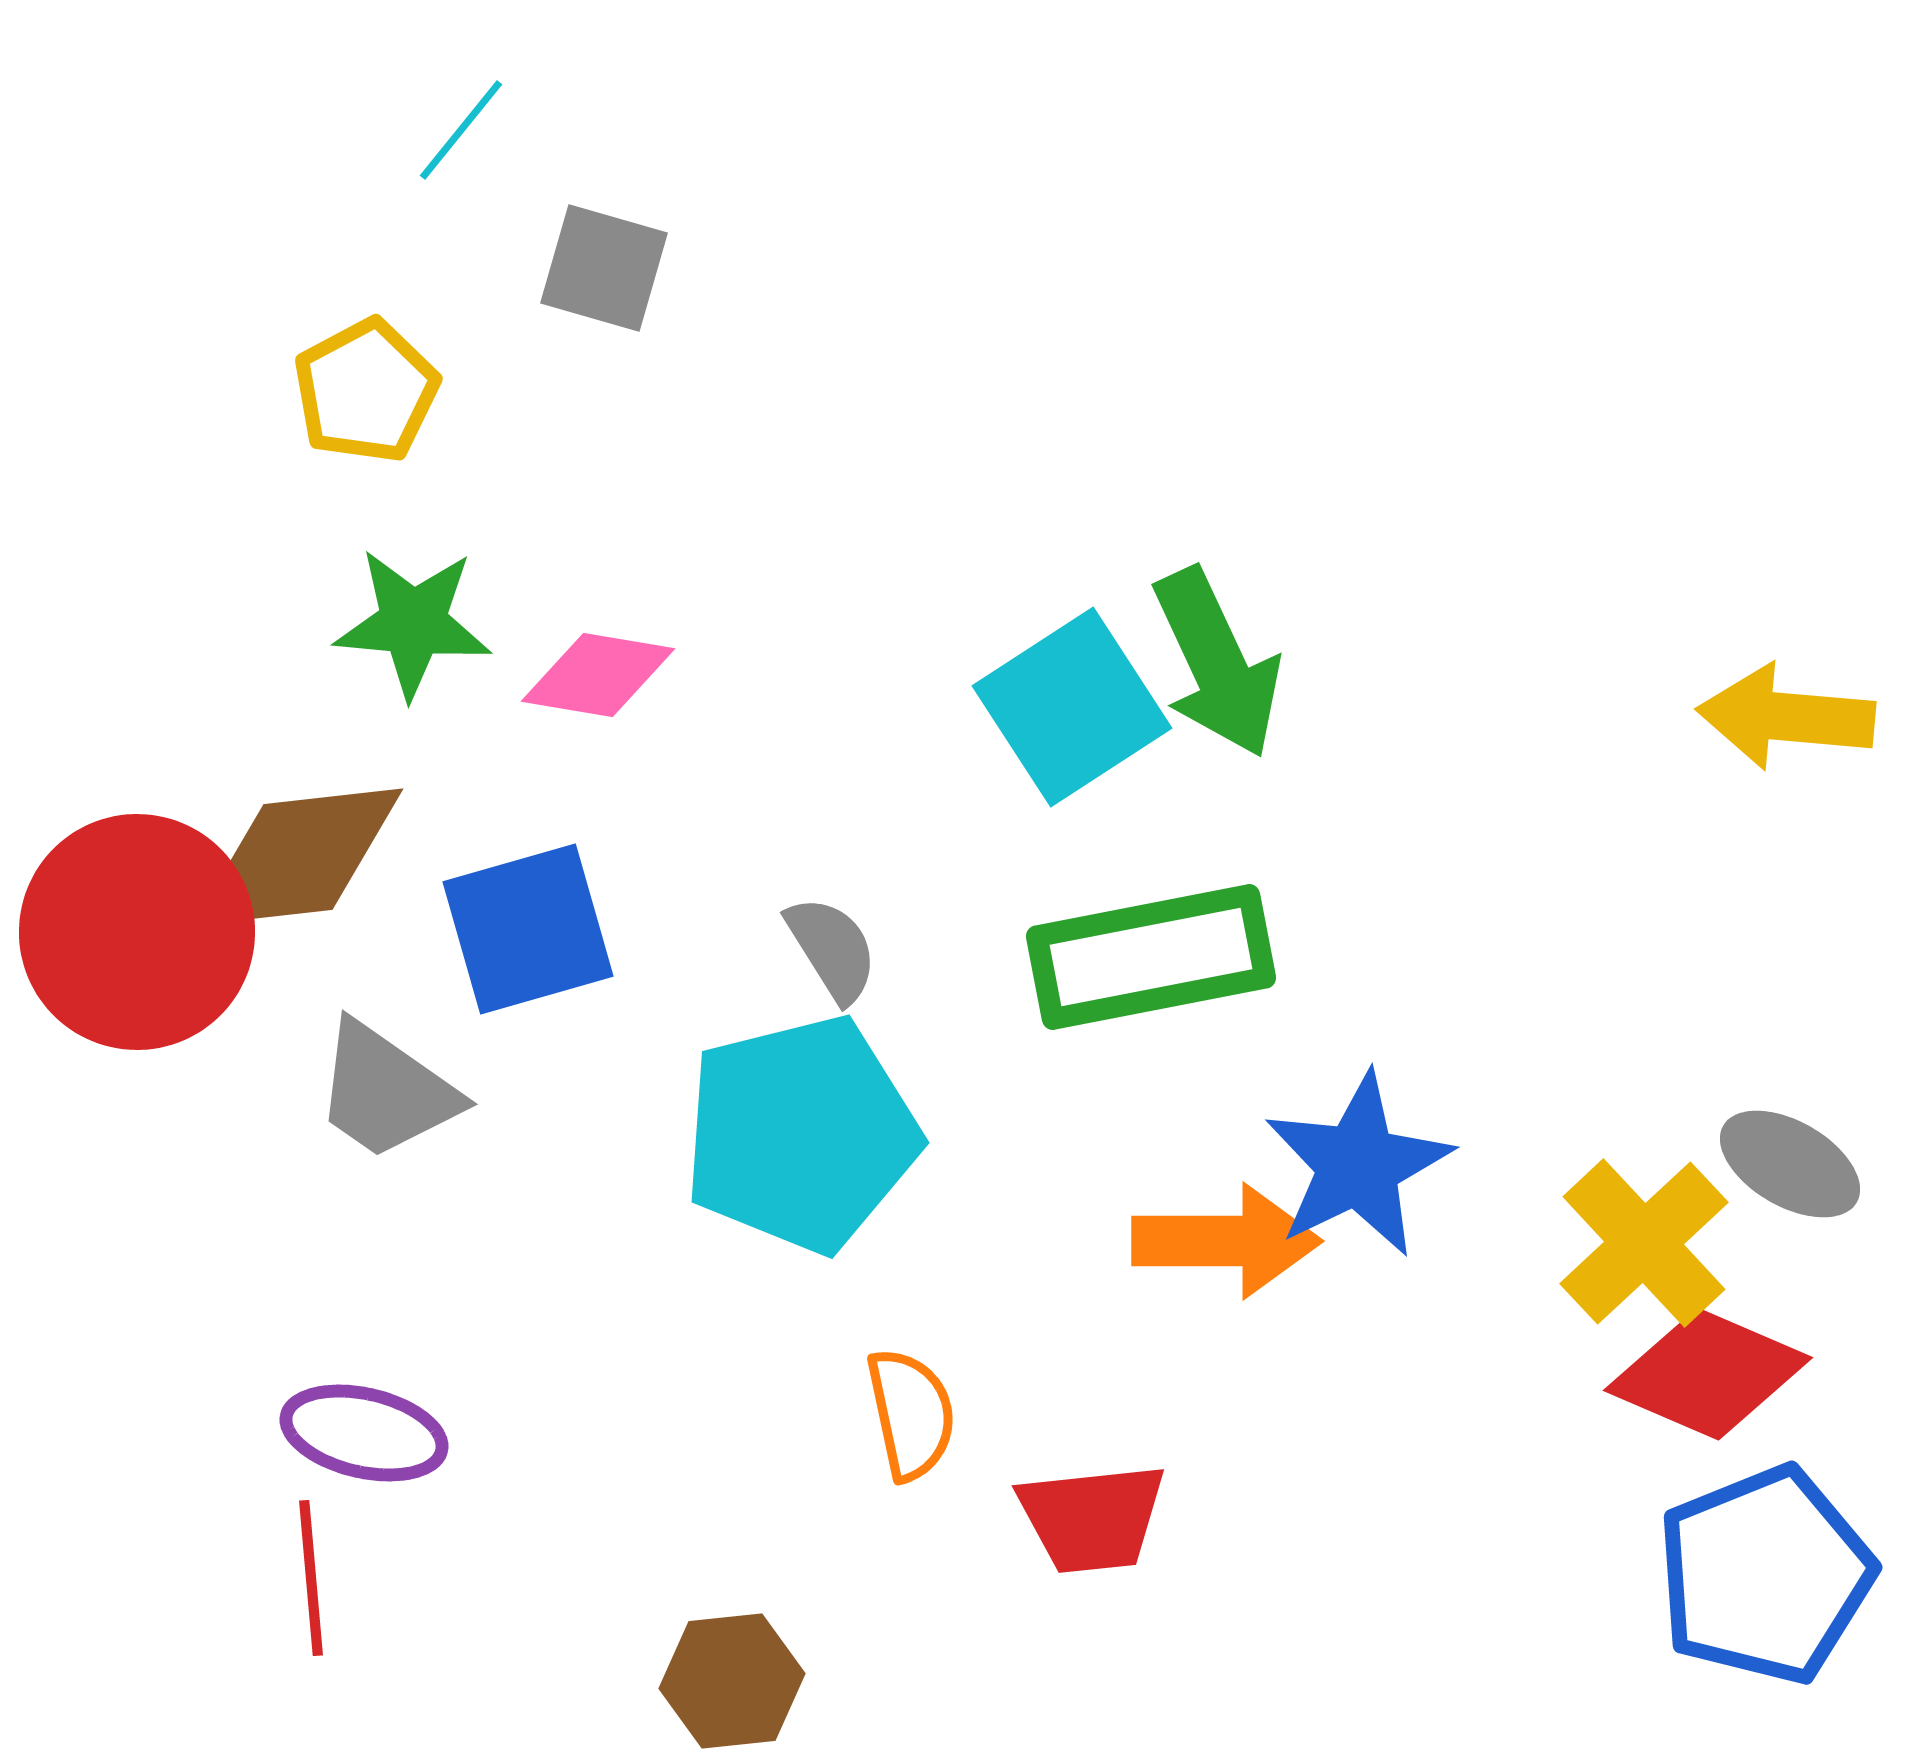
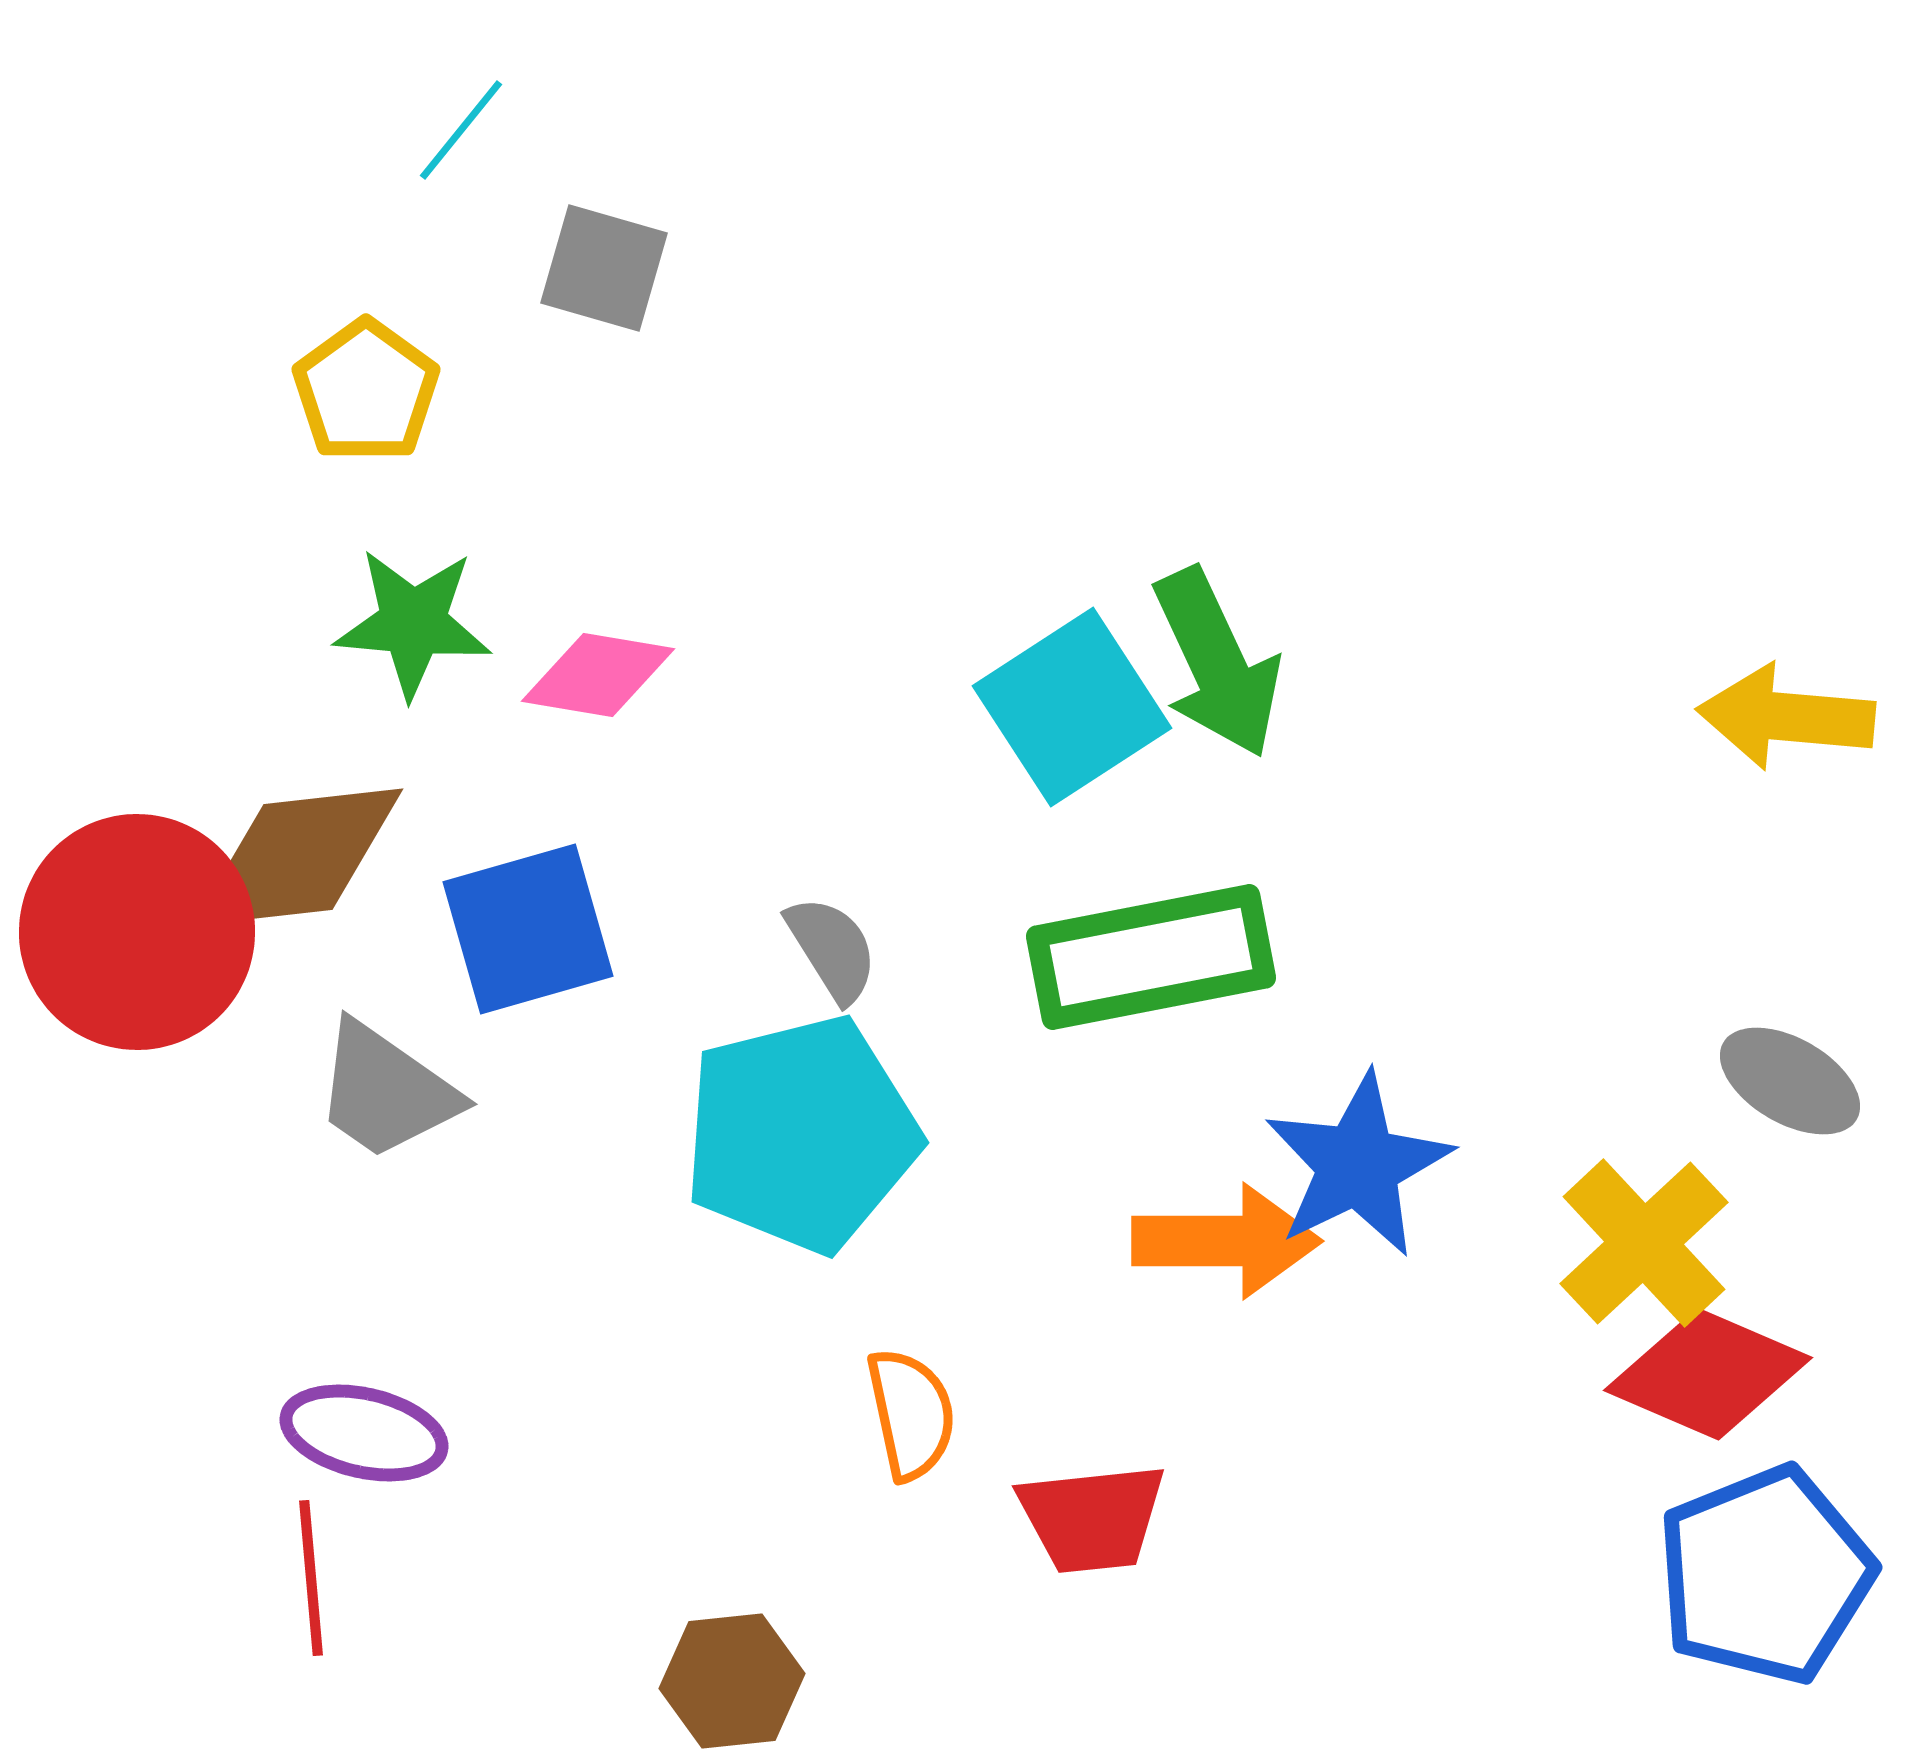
yellow pentagon: rotated 8 degrees counterclockwise
gray ellipse: moved 83 px up
